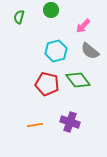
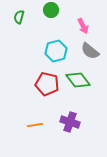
pink arrow: rotated 70 degrees counterclockwise
